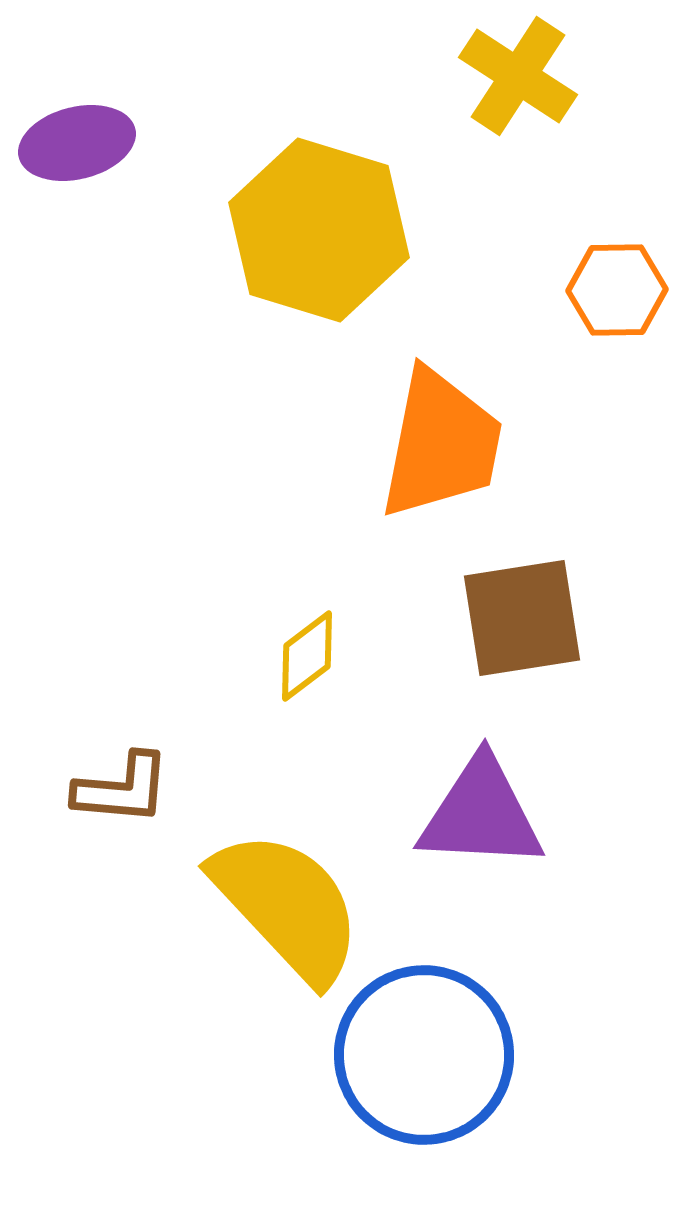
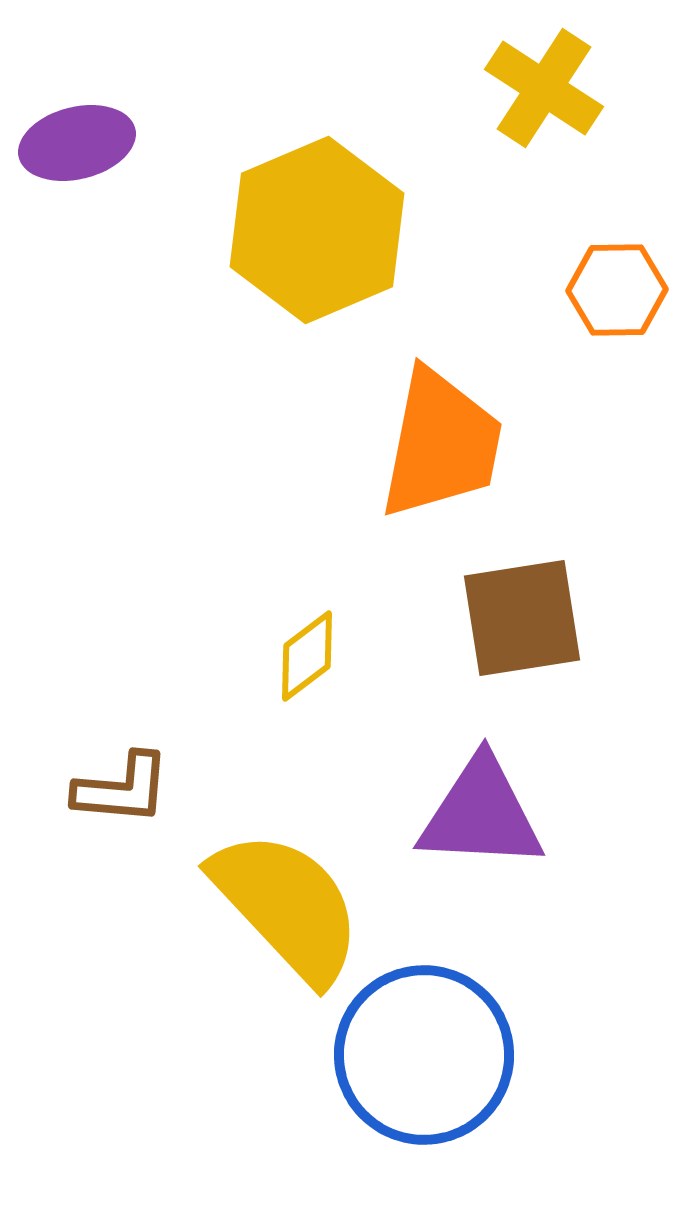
yellow cross: moved 26 px right, 12 px down
yellow hexagon: moved 2 px left; rotated 20 degrees clockwise
